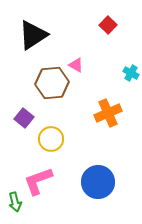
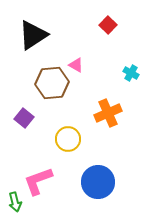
yellow circle: moved 17 px right
